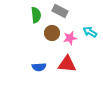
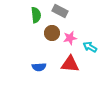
cyan arrow: moved 15 px down
red triangle: moved 3 px right
